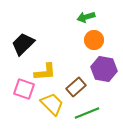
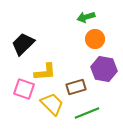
orange circle: moved 1 px right, 1 px up
brown rectangle: rotated 24 degrees clockwise
